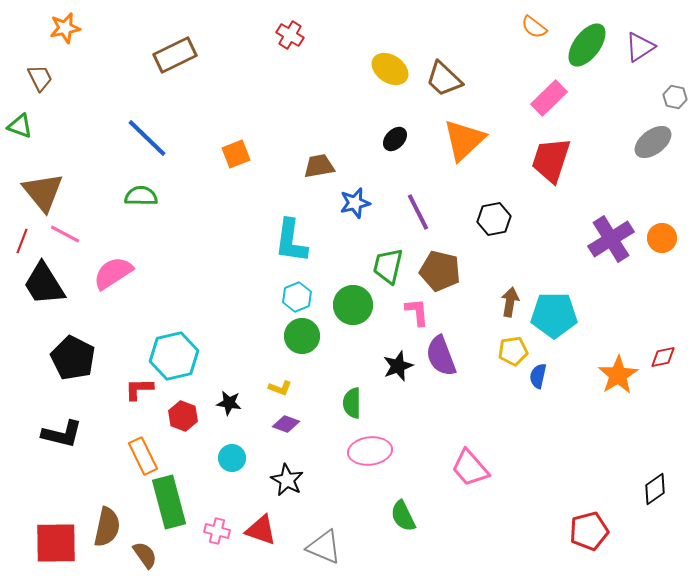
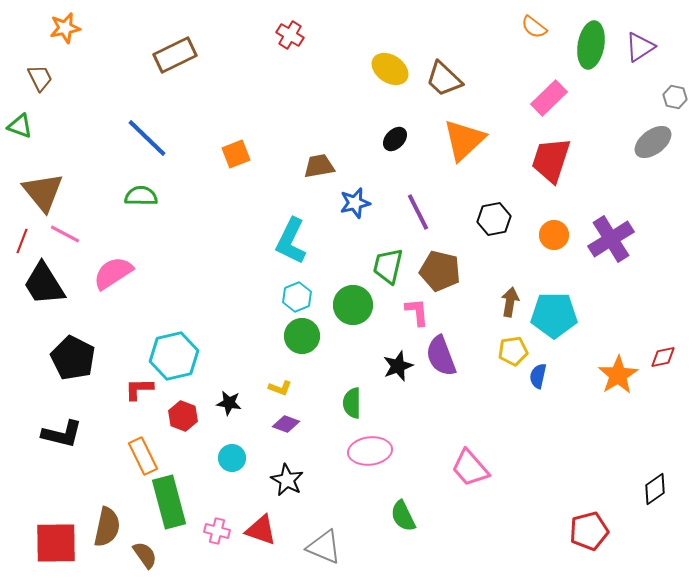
green ellipse at (587, 45): moved 4 px right; rotated 27 degrees counterclockwise
orange circle at (662, 238): moved 108 px left, 3 px up
cyan L-shape at (291, 241): rotated 18 degrees clockwise
